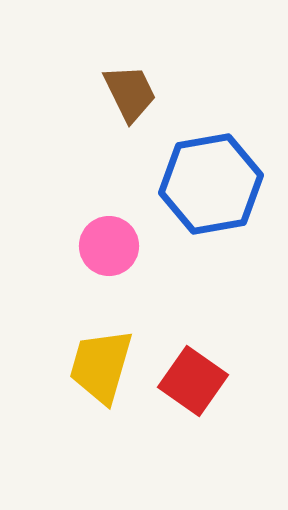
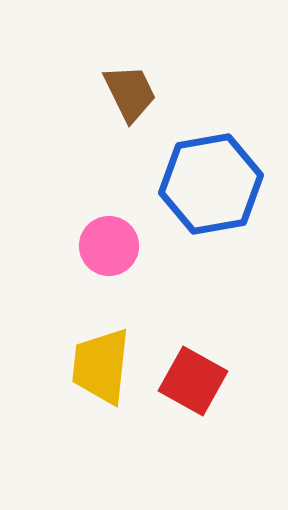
yellow trapezoid: rotated 10 degrees counterclockwise
red square: rotated 6 degrees counterclockwise
